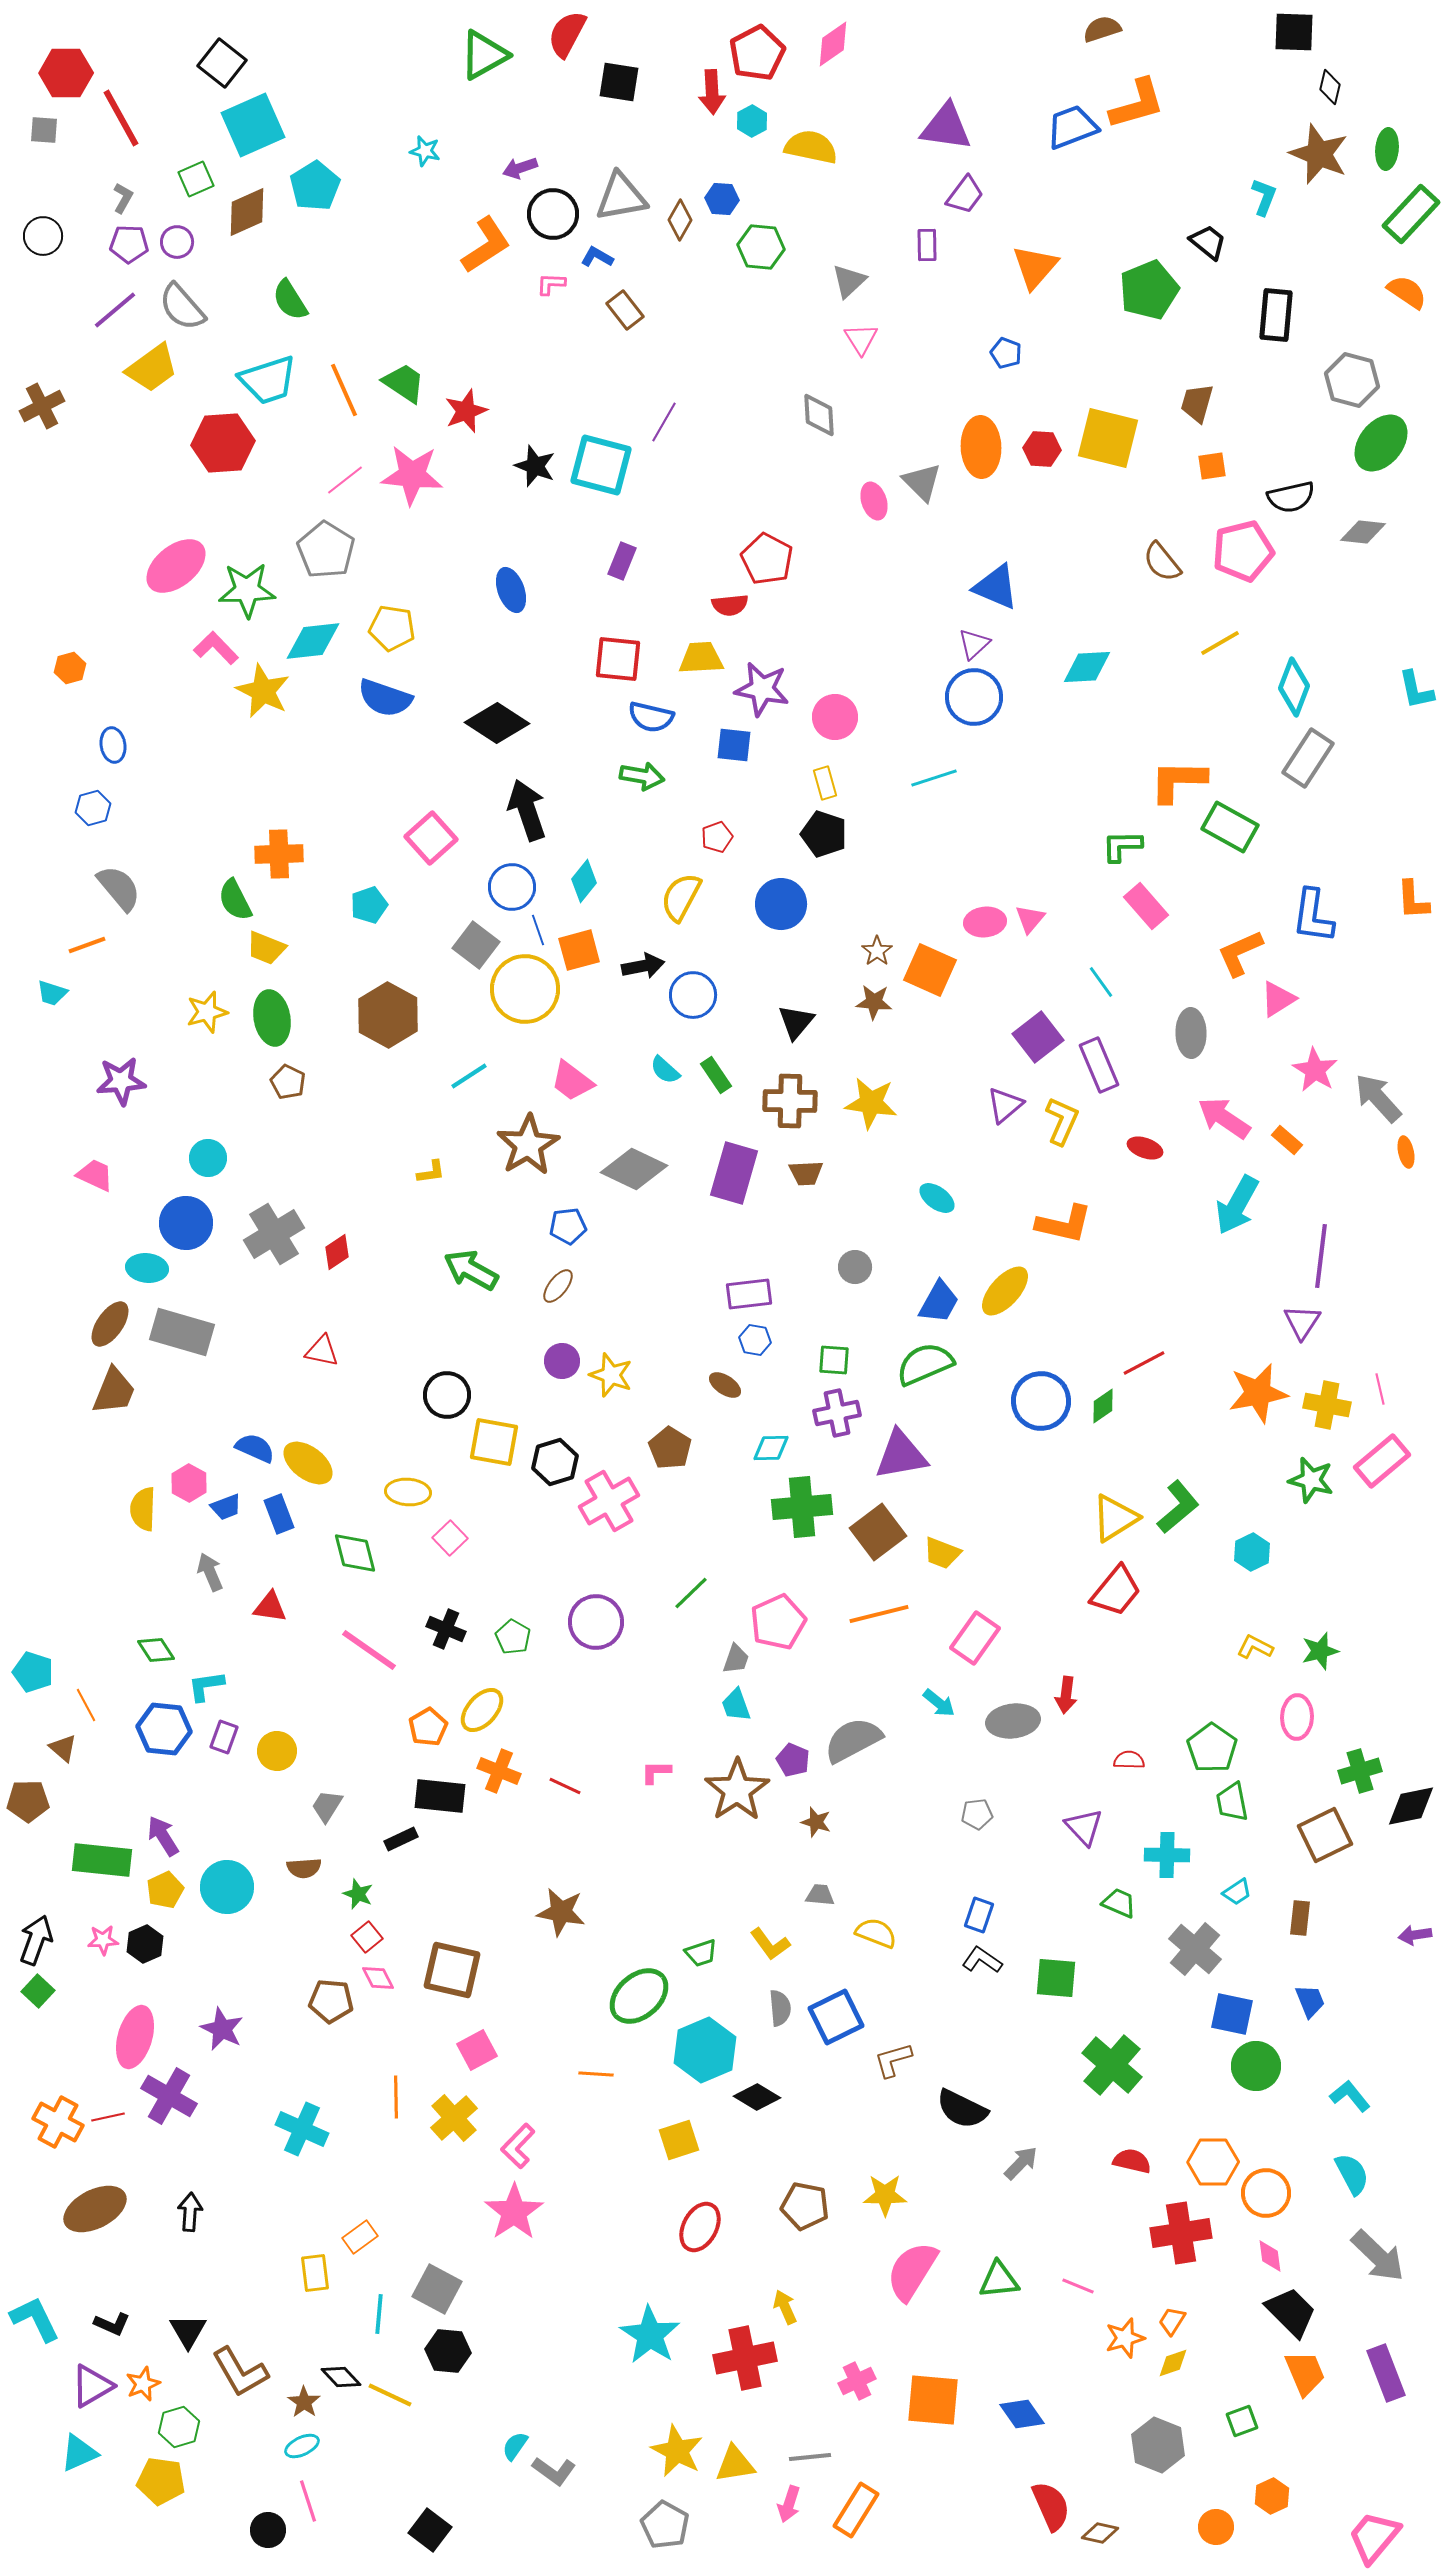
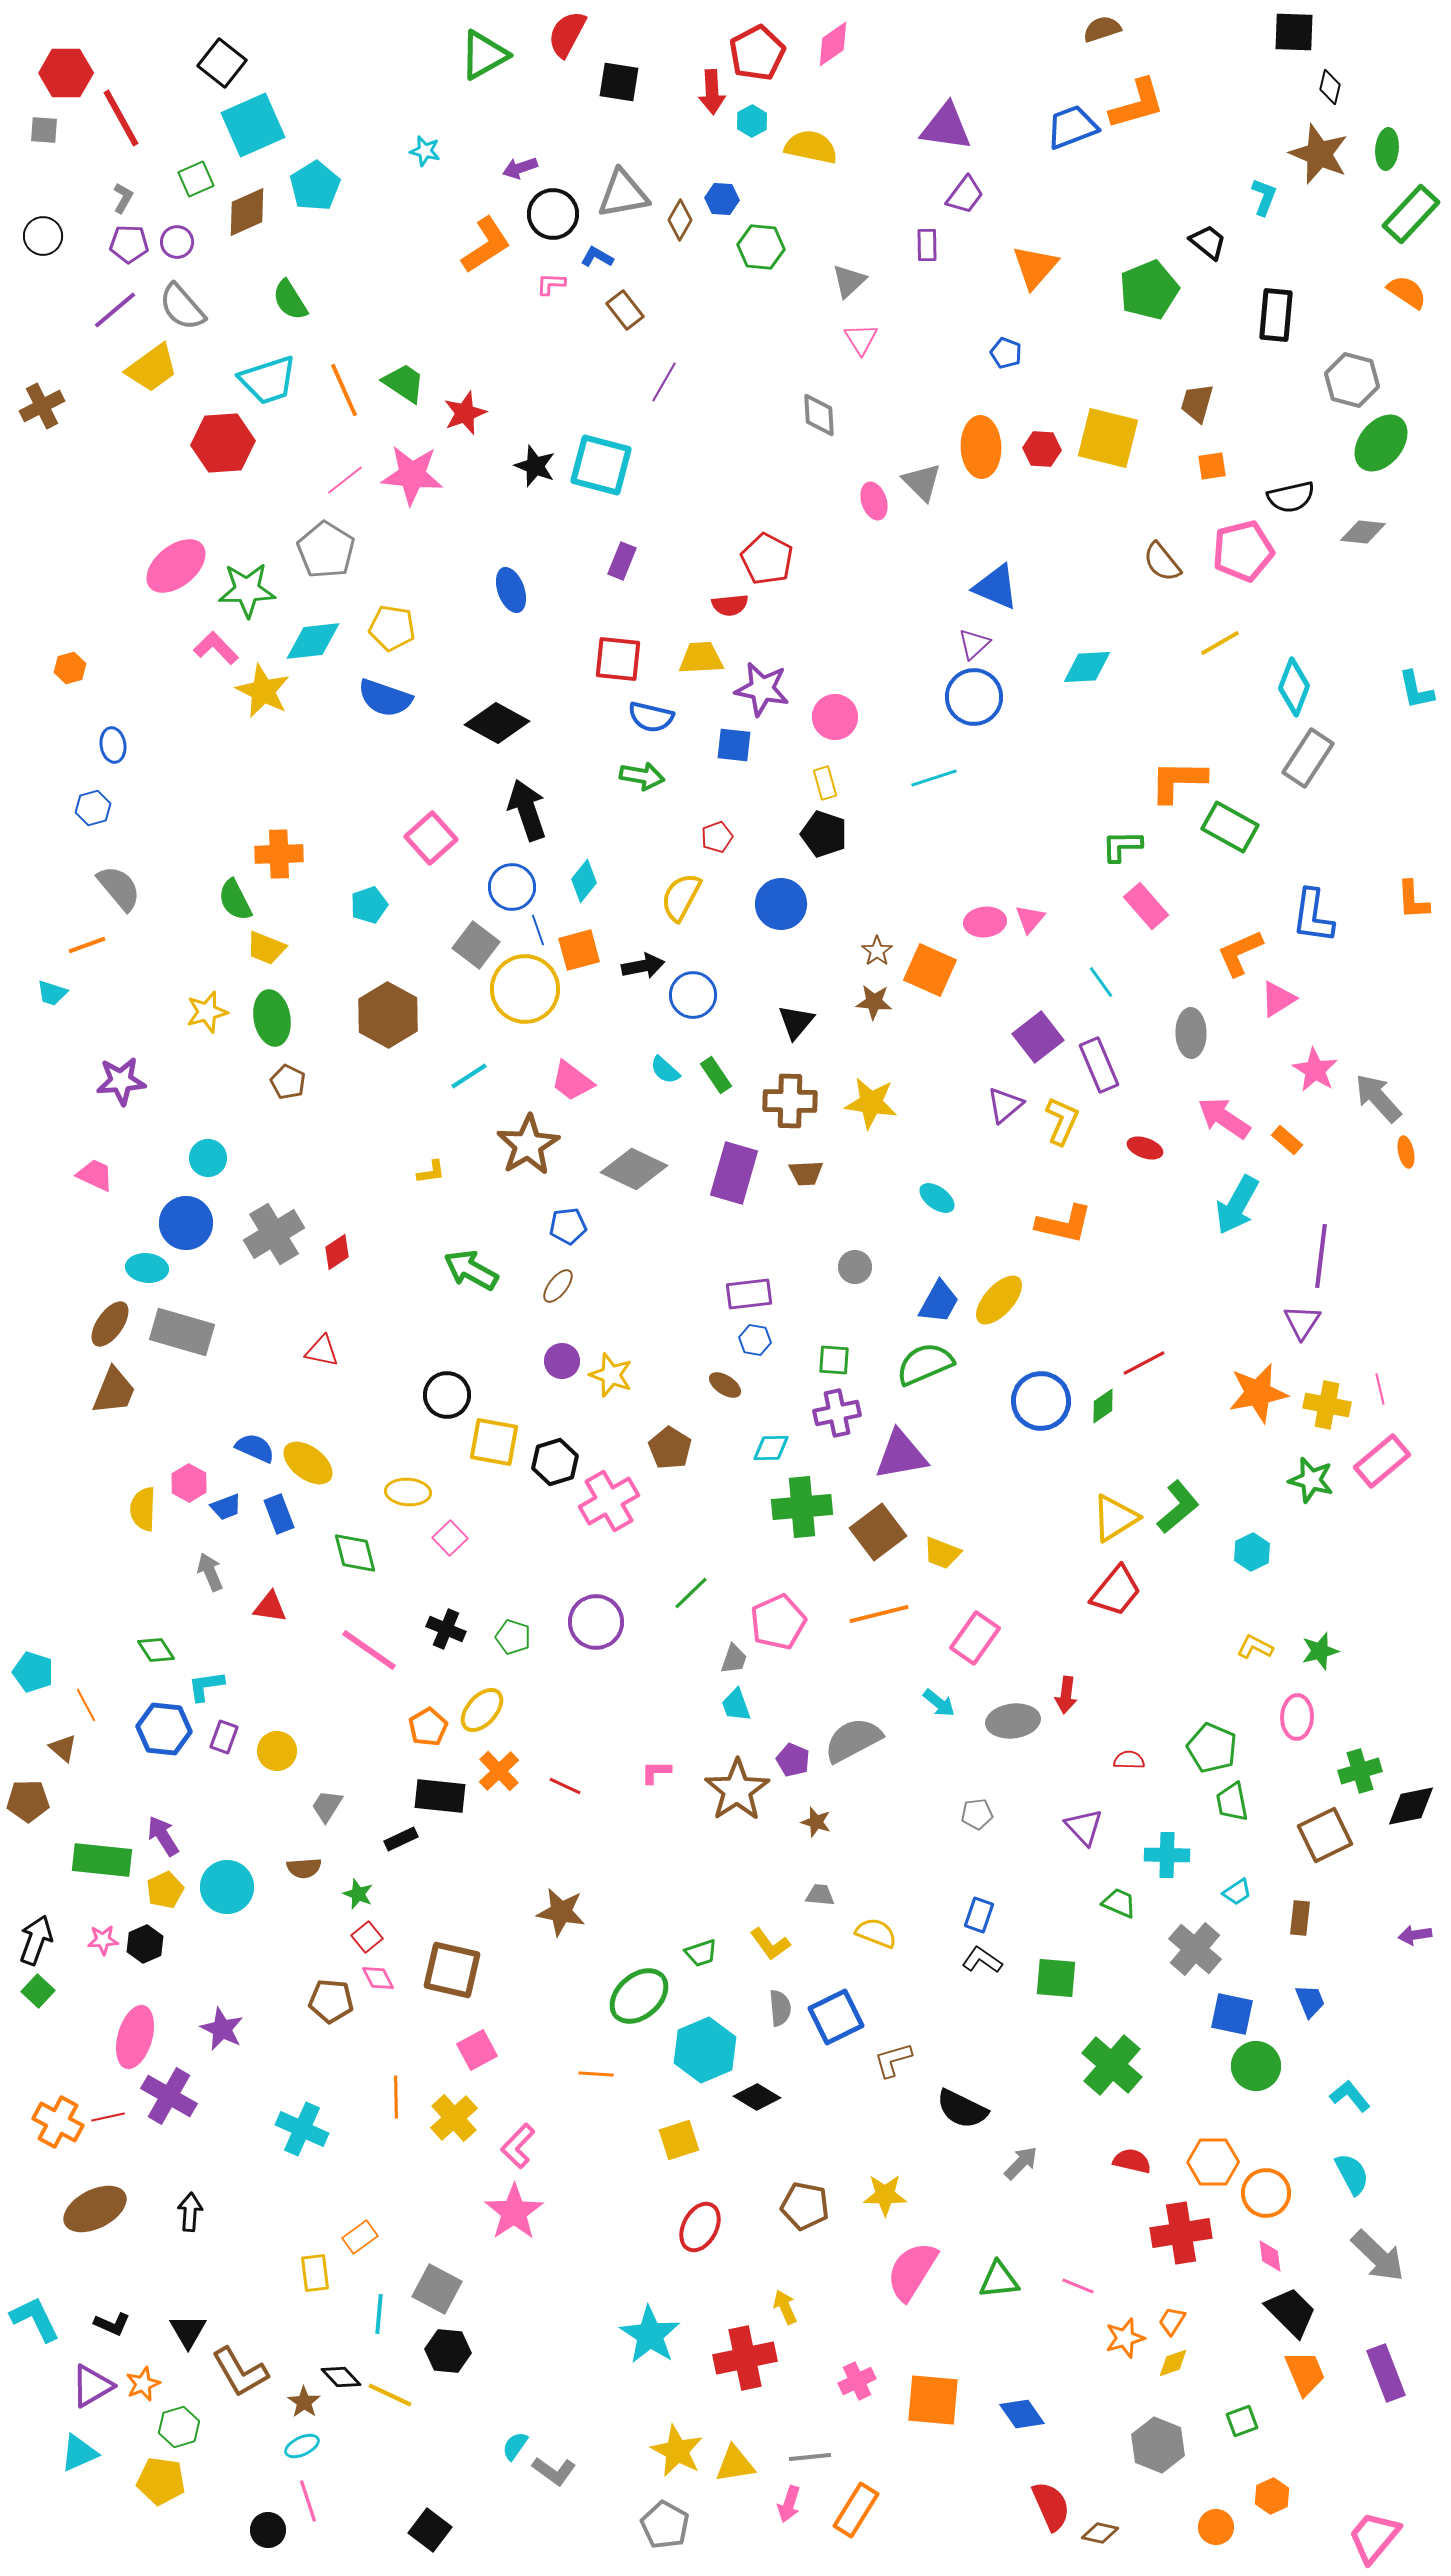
gray triangle at (621, 197): moved 2 px right, 3 px up
red star at (466, 411): moved 1 px left, 2 px down
purple line at (664, 422): moved 40 px up
black diamond at (497, 723): rotated 4 degrees counterclockwise
yellow ellipse at (1005, 1291): moved 6 px left, 9 px down
green pentagon at (513, 1637): rotated 12 degrees counterclockwise
gray trapezoid at (736, 1659): moved 2 px left
green pentagon at (1212, 1748): rotated 12 degrees counterclockwise
orange cross at (499, 1771): rotated 24 degrees clockwise
